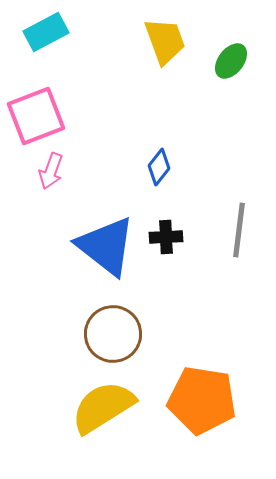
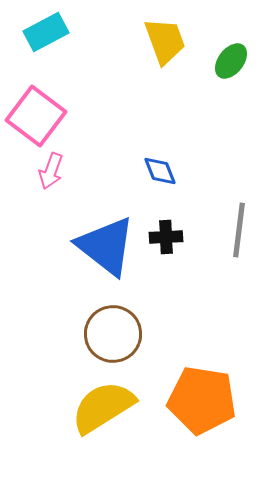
pink square: rotated 32 degrees counterclockwise
blue diamond: moved 1 px right, 4 px down; rotated 60 degrees counterclockwise
